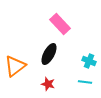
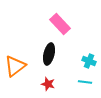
black ellipse: rotated 15 degrees counterclockwise
